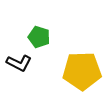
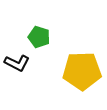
black L-shape: moved 2 px left
